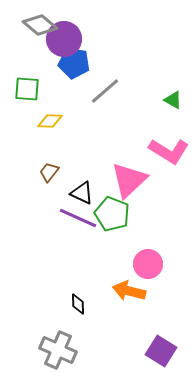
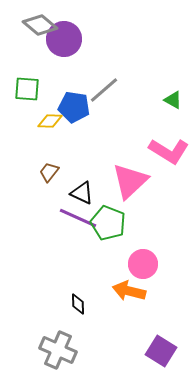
blue pentagon: moved 44 px down
gray line: moved 1 px left, 1 px up
pink triangle: moved 1 px right, 1 px down
green pentagon: moved 4 px left, 9 px down
pink circle: moved 5 px left
